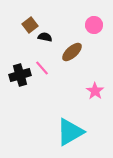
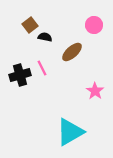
pink line: rotated 14 degrees clockwise
